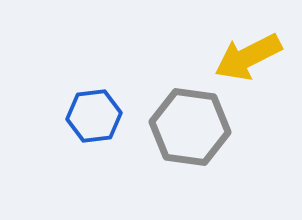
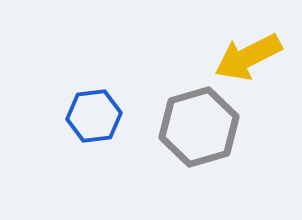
gray hexagon: moved 9 px right; rotated 24 degrees counterclockwise
